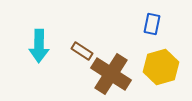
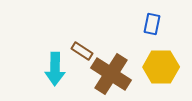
cyan arrow: moved 16 px right, 23 px down
yellow hexagon: rotated 16 degrees clockwise
